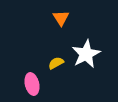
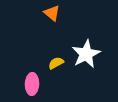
orange triangle: moved 9 px left, 5 px up; rotated 18 degrees counterclockwise
pink ellipse: rotated 15 degrees clockwise
